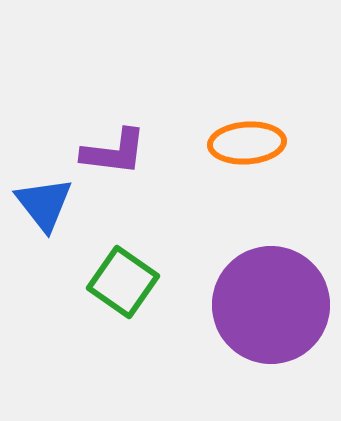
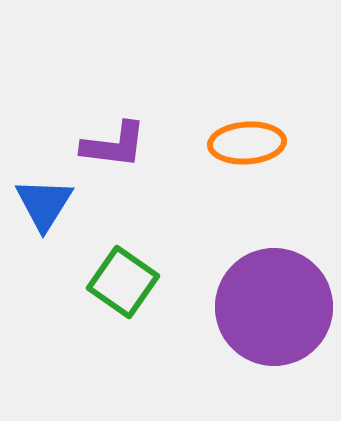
purple L-shape: moved 7 px up
blue triangle: rotated 10 degrees clockwise
purple circle: moved 3 px right, 2 px down
